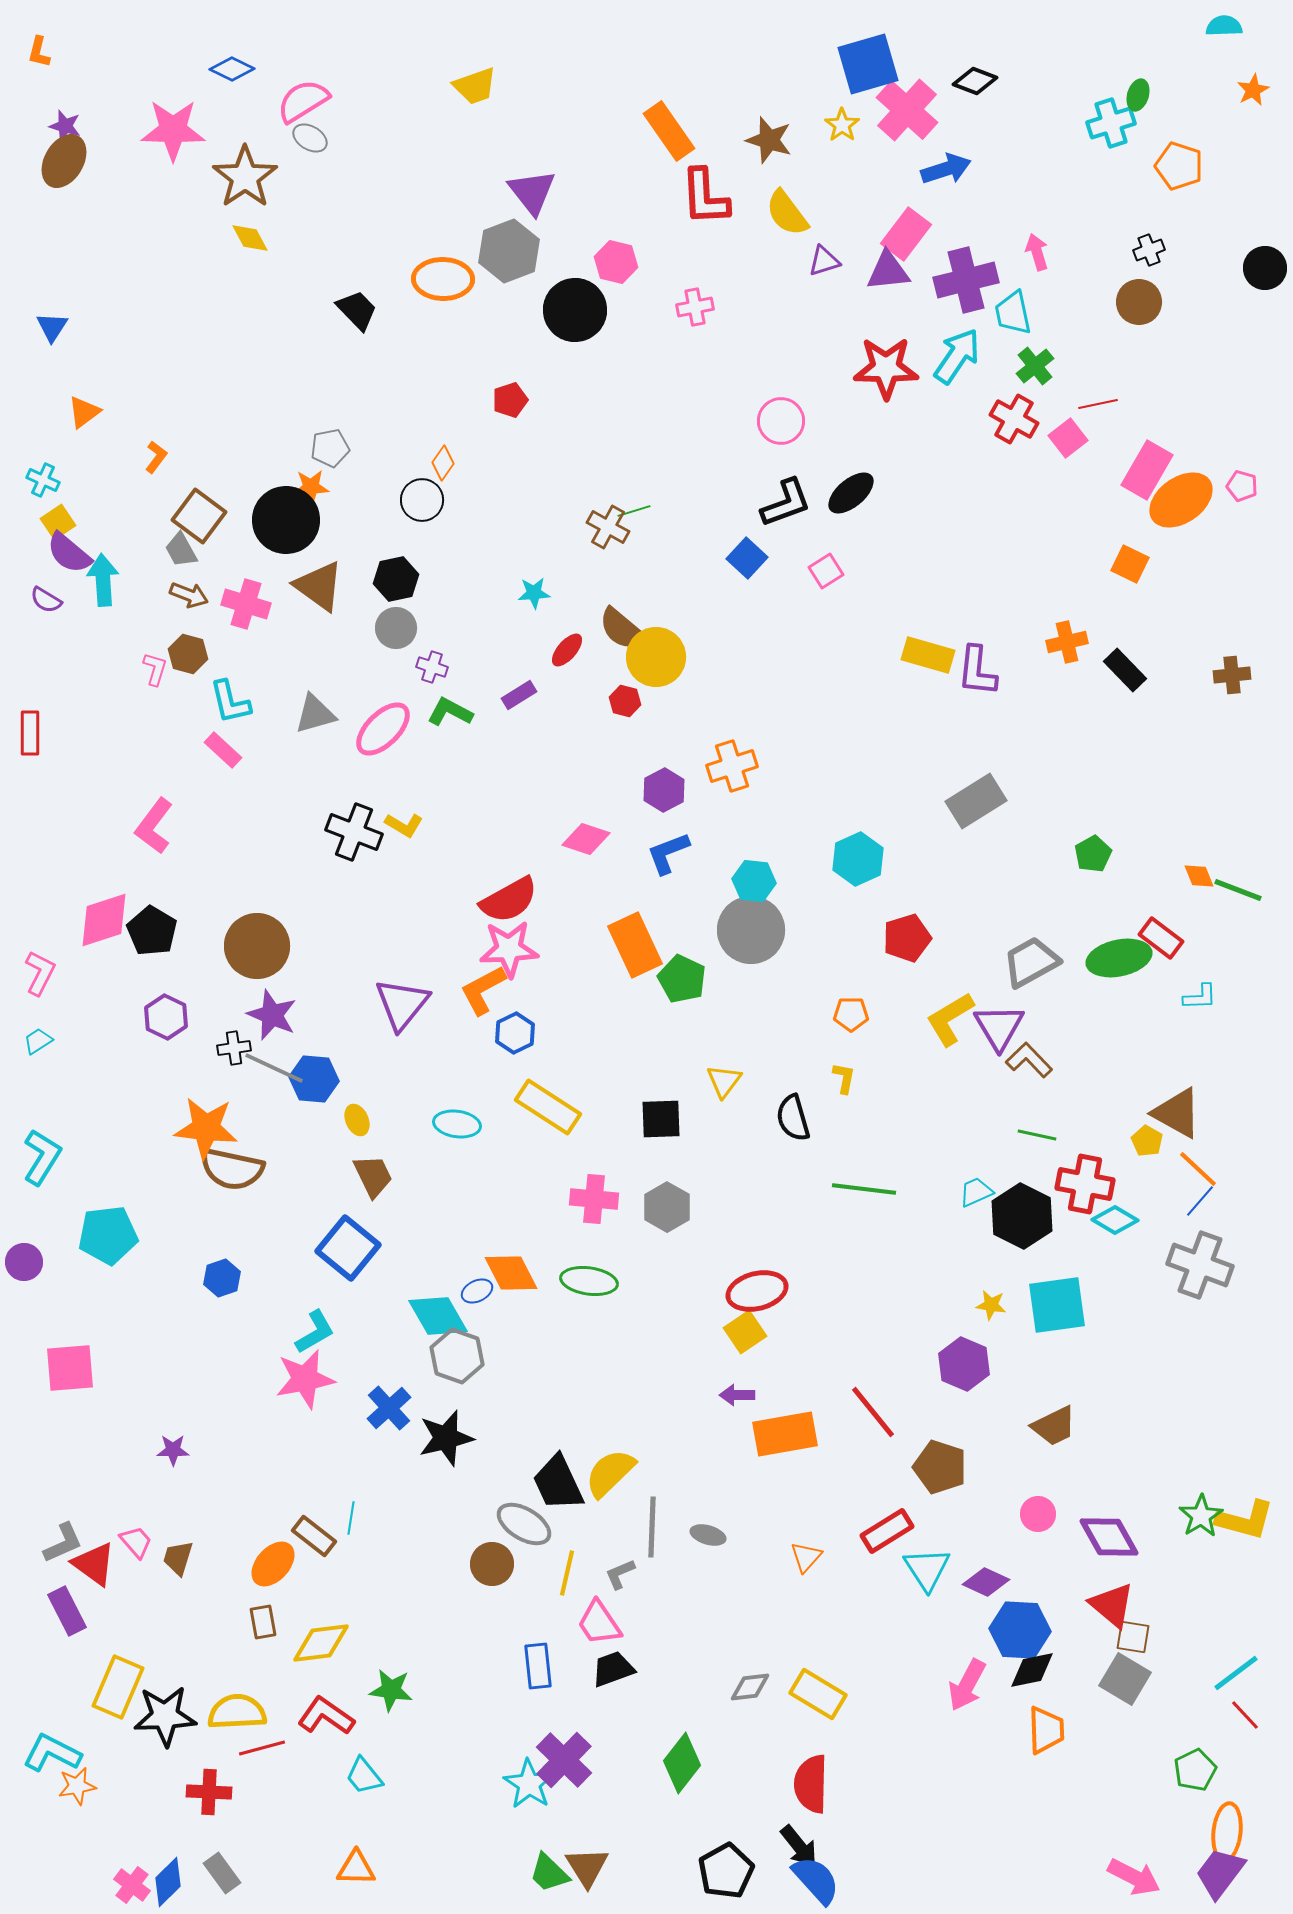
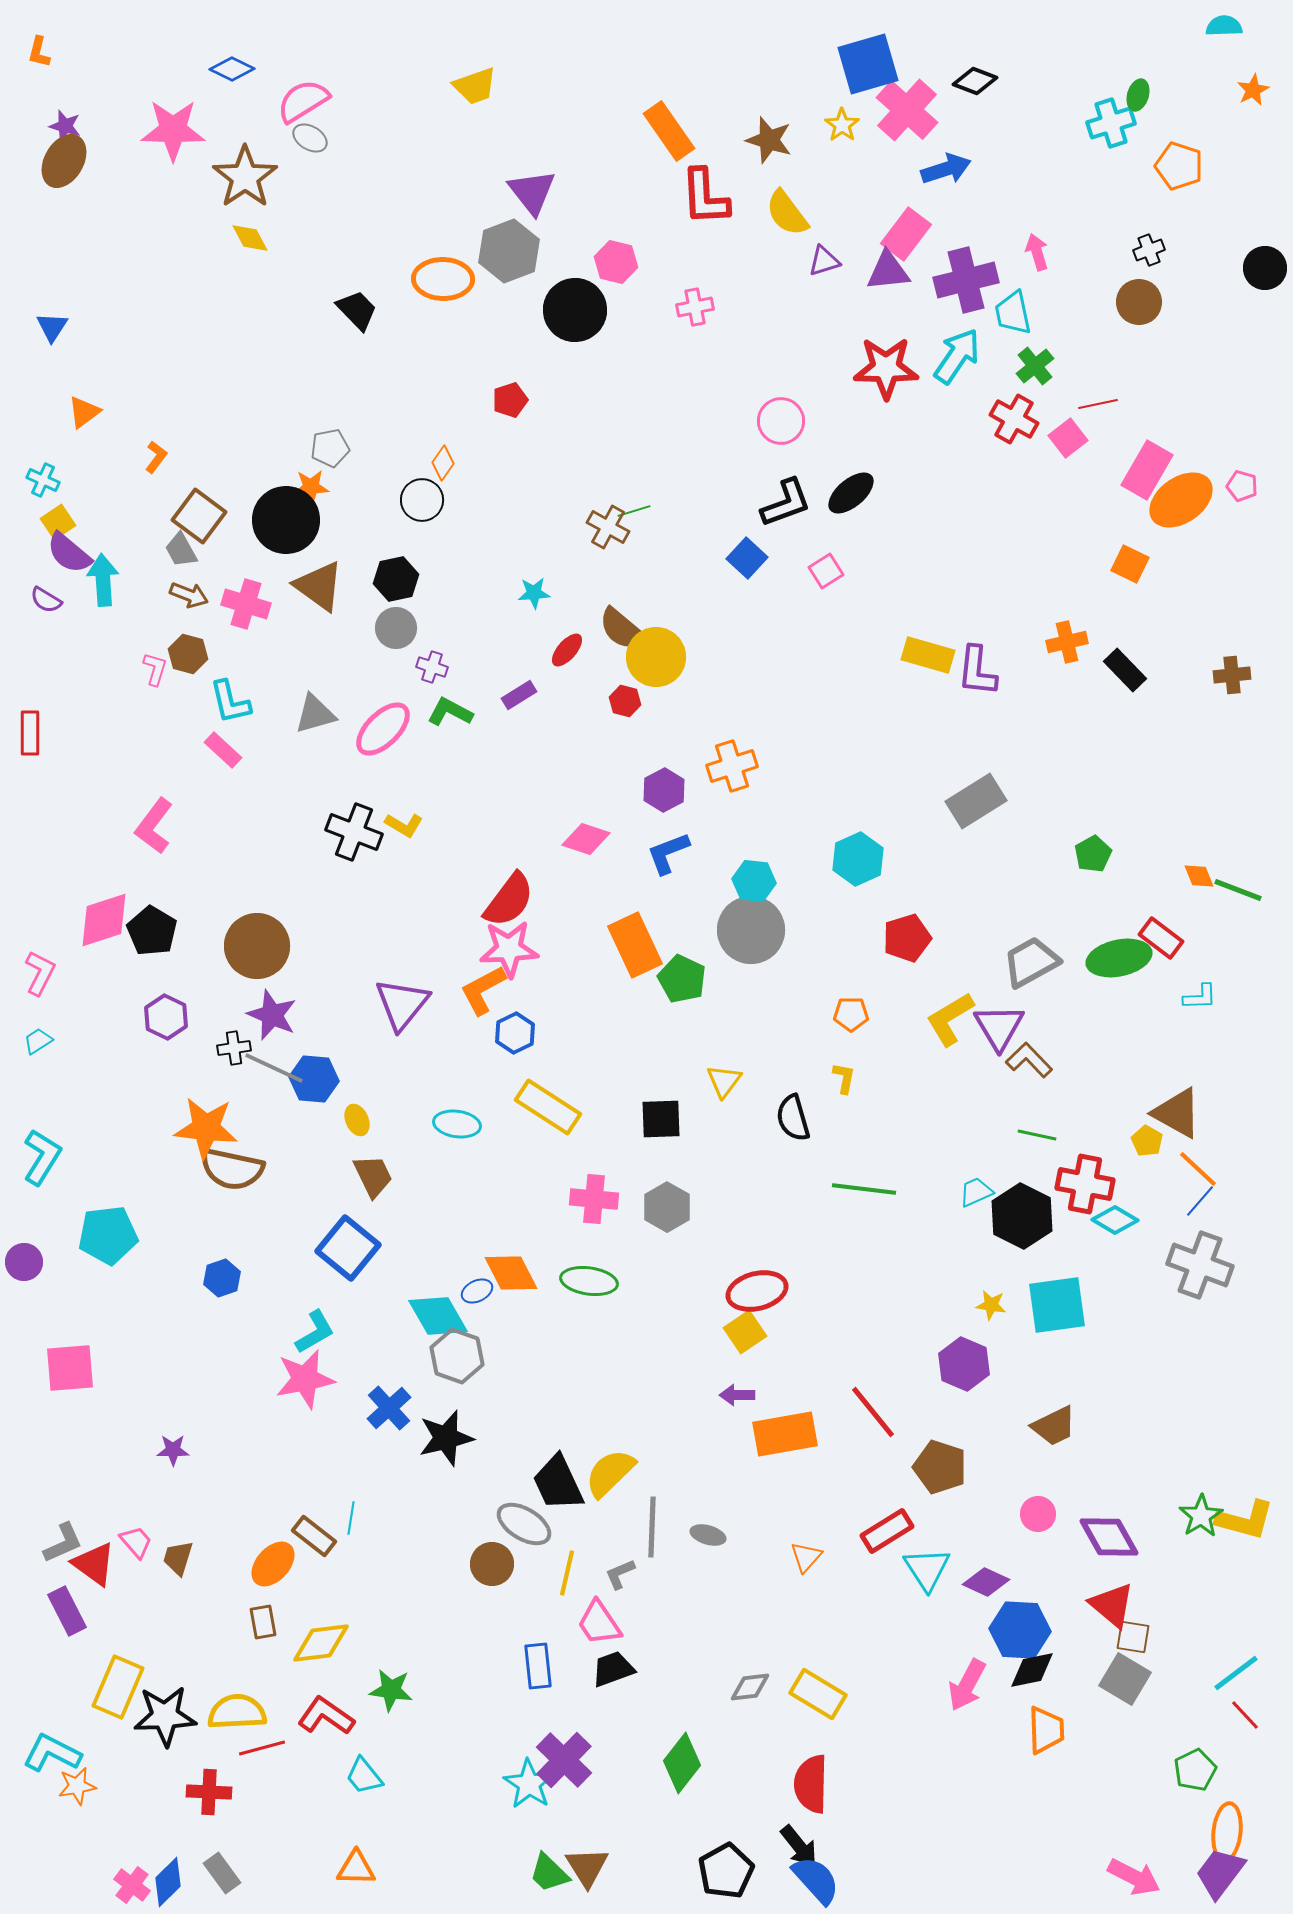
red semicircle at (509, 900): rotated 24 degrees counterclockwise
